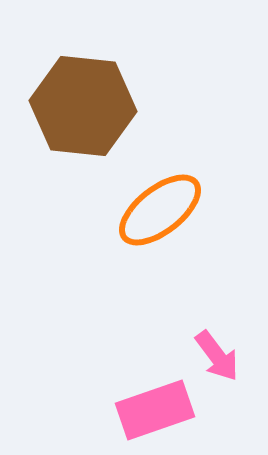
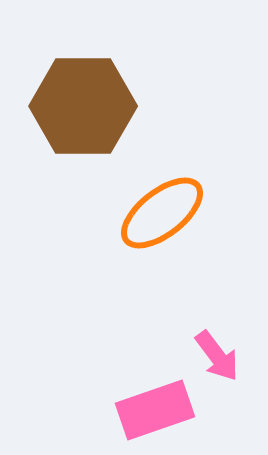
brown hexagon: rotated 6 degrees counterclockwise
orange ellipse: moved 2 px right, 3 px down
